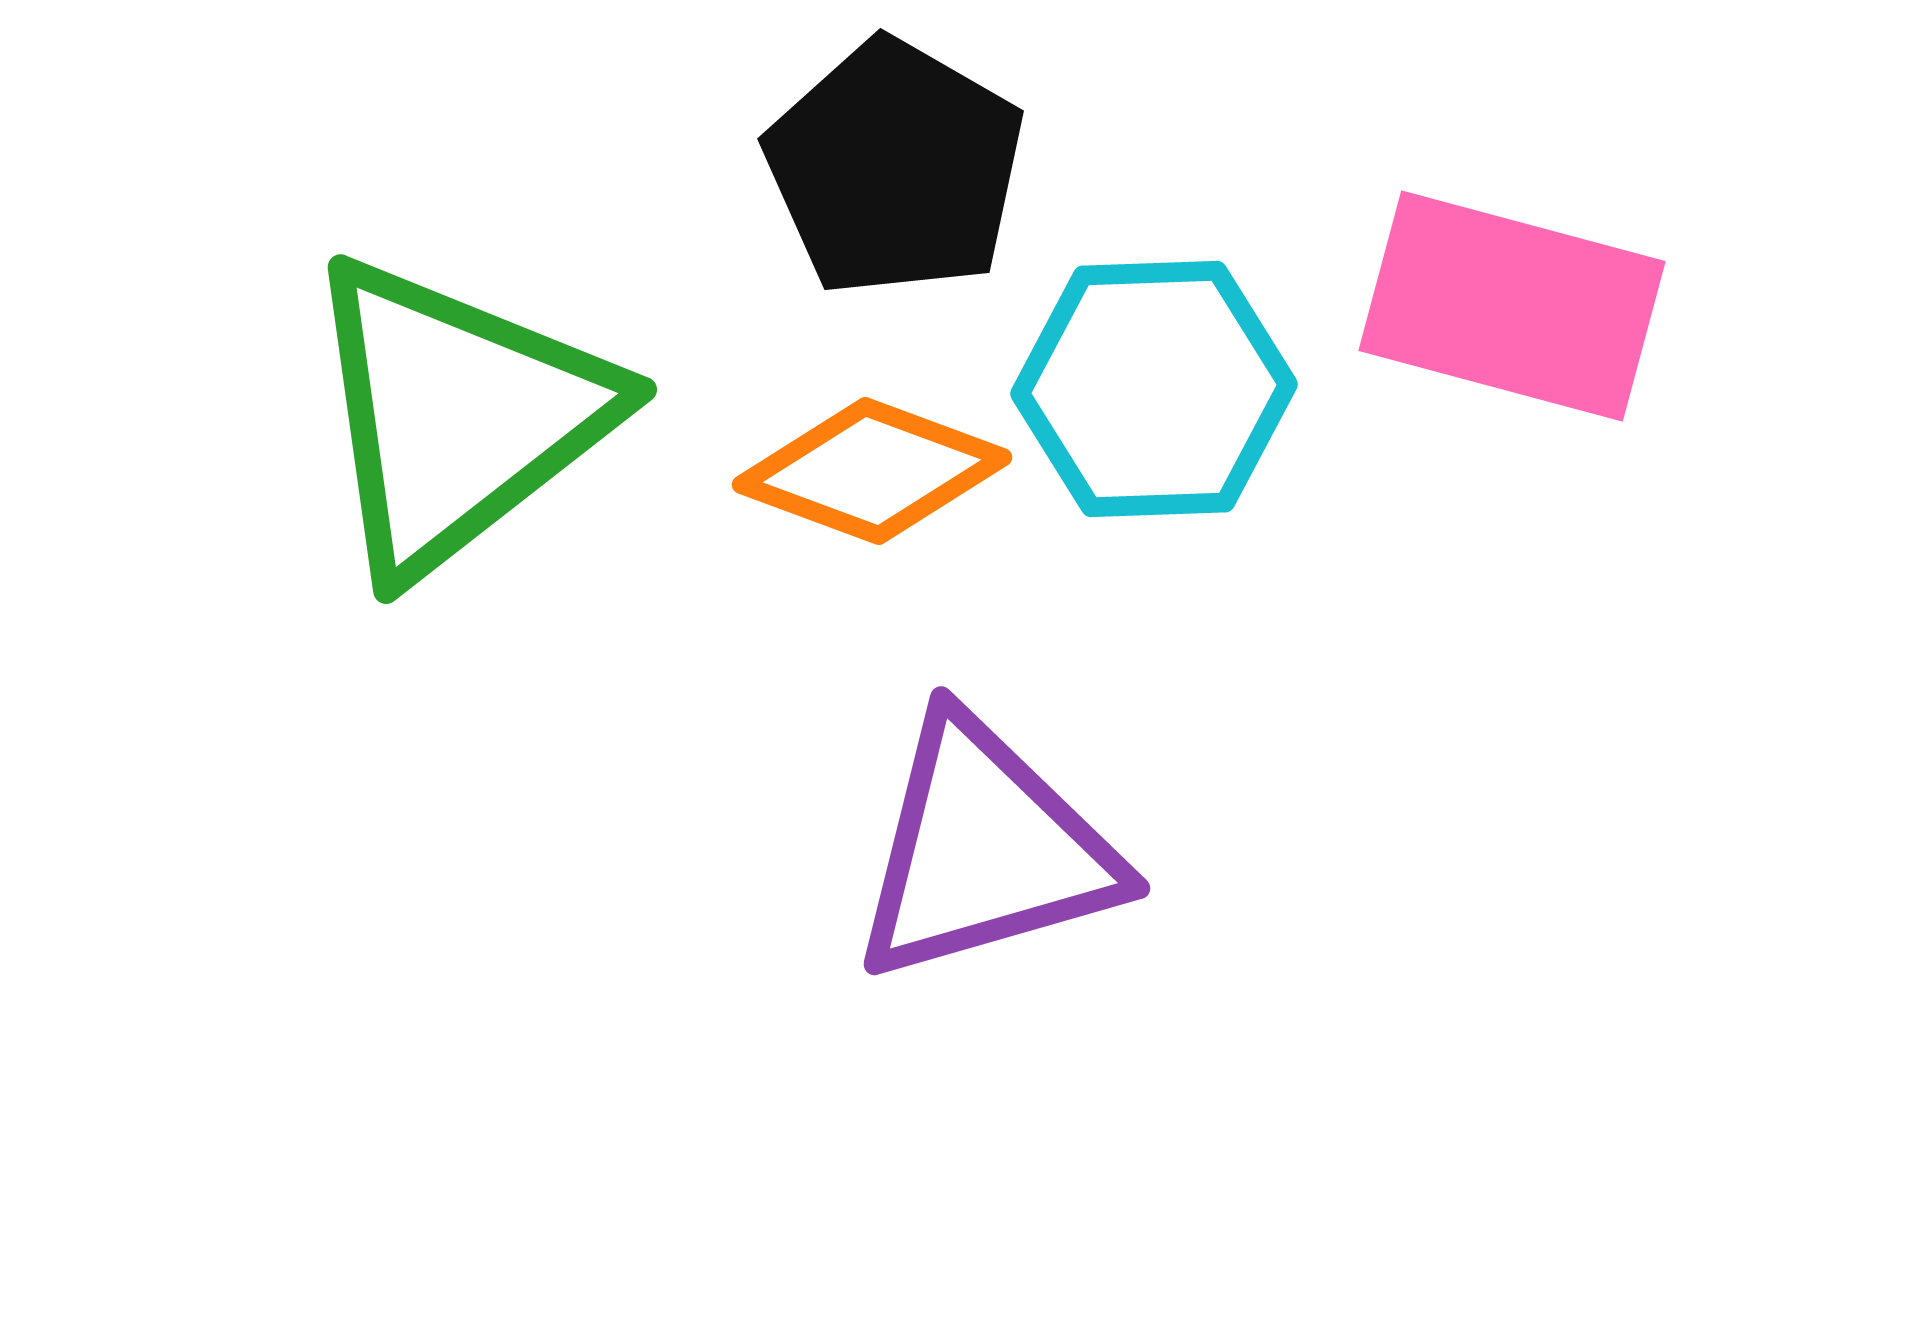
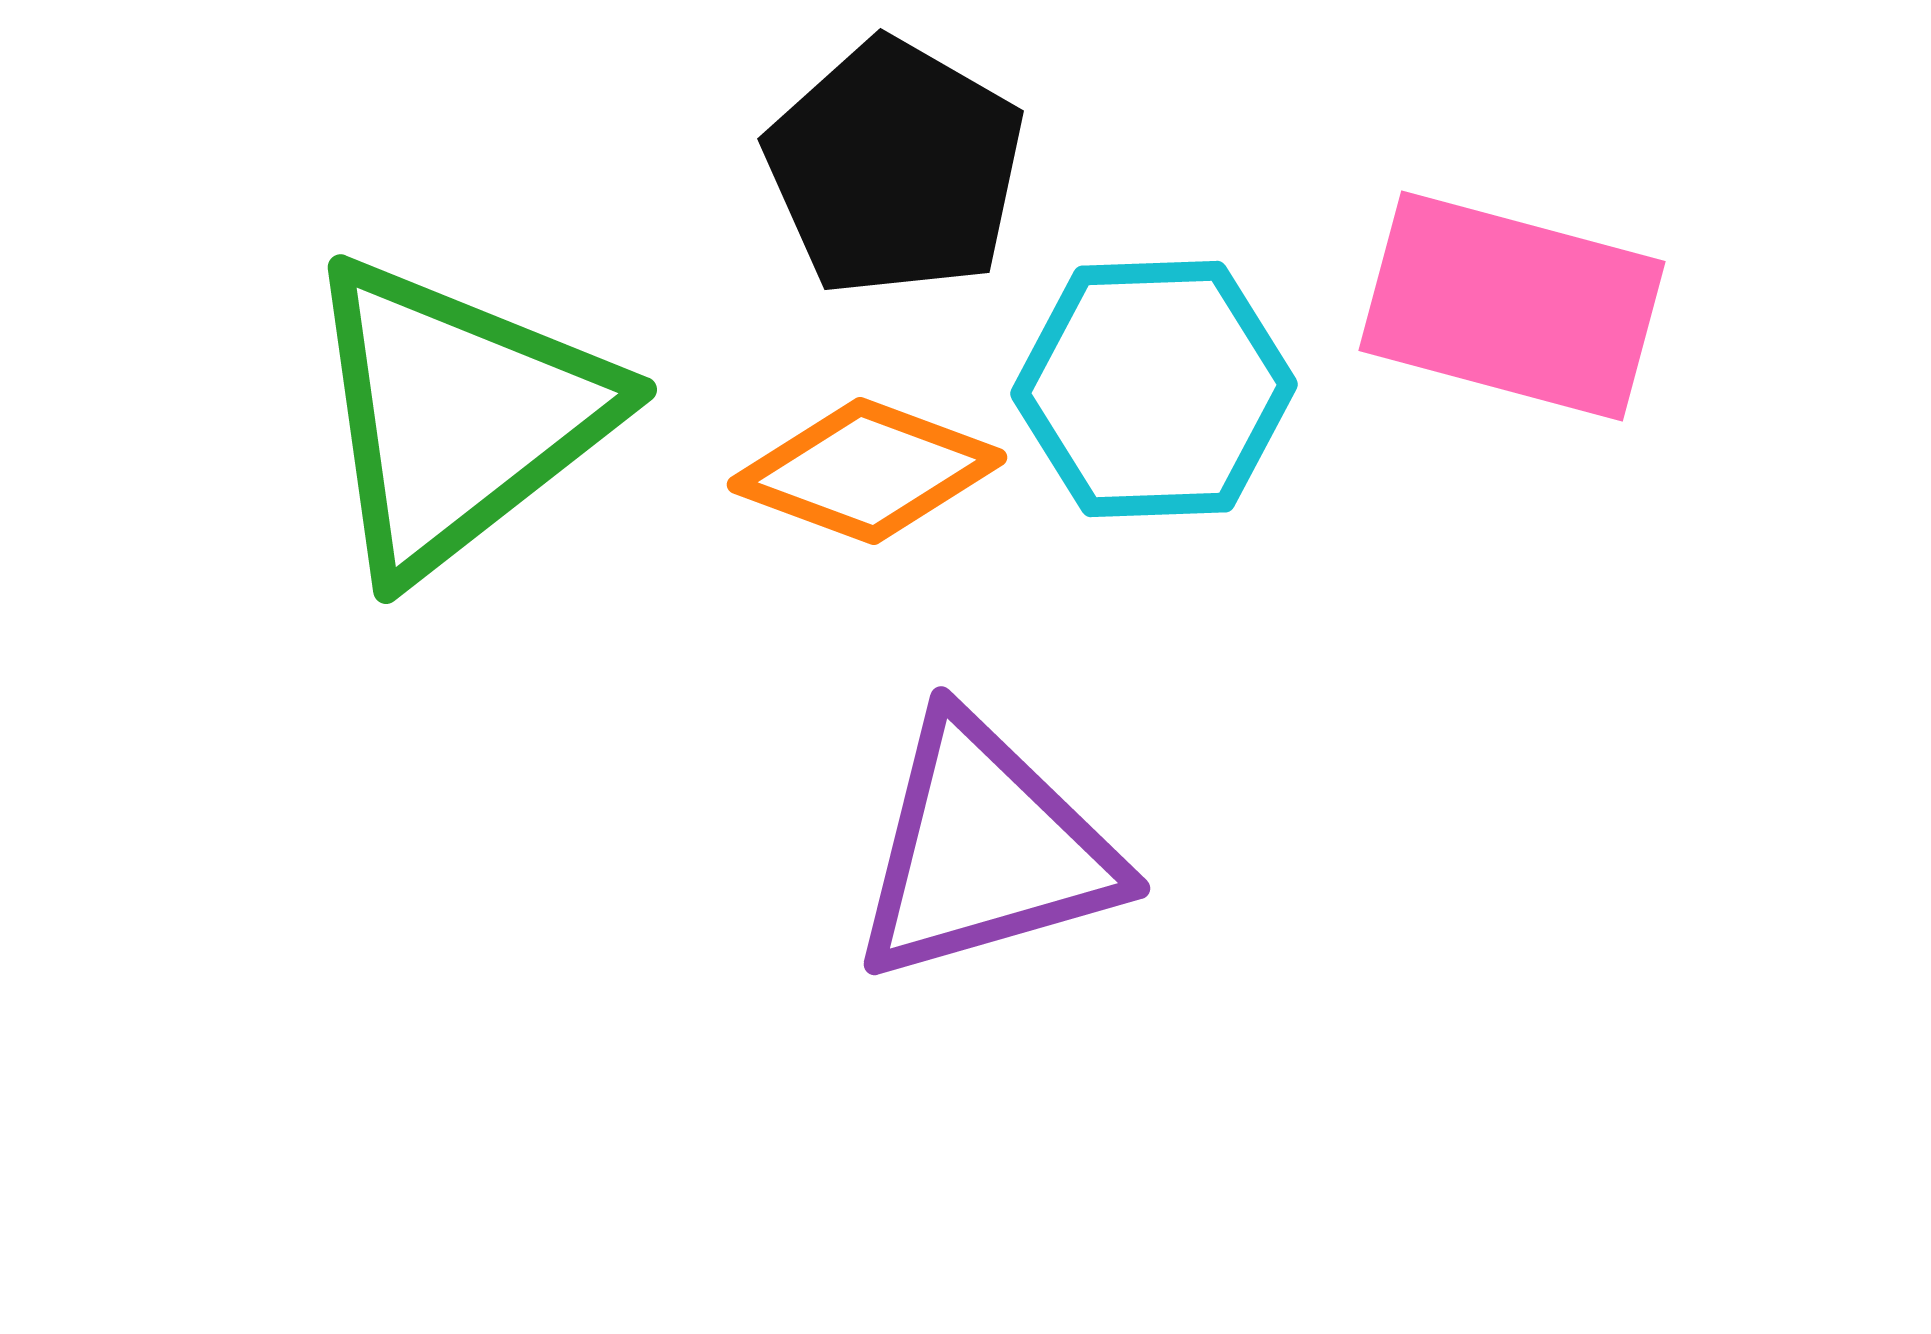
orange diamond: moved 5 px left
